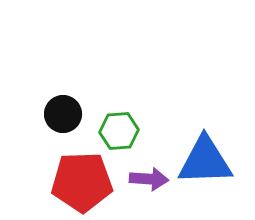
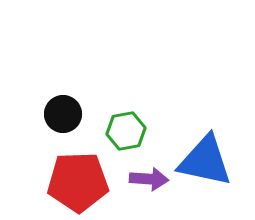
green hexagon: moved 7 px right; rotated 6 degrees counterclockwise
blue triangle: rotated 14 degrees clockwise
red pentagon: moved 4 px left
